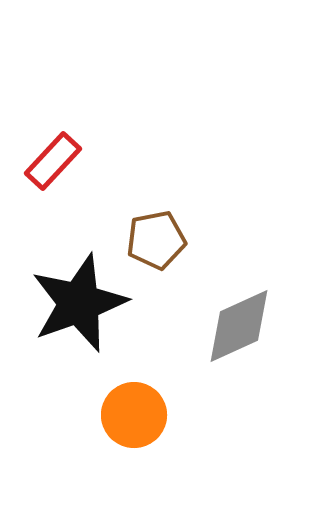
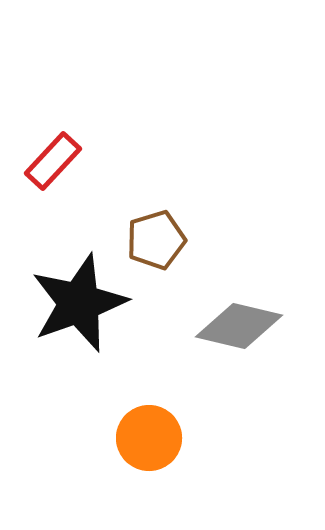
brown pentagon: rotated 6 degrees counterclockwise
gray diamond: rotated 38 degrees clockwise
orange circle: moved 15 px right, 23 px down
